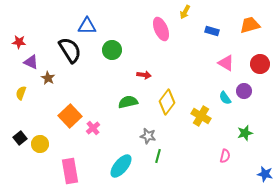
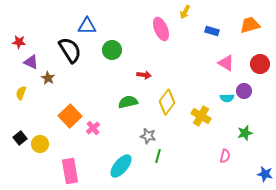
cyan semicircle: moved 2 px right; rotated 56 degrees counterclockwise
